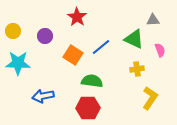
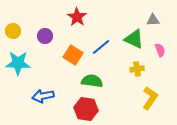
red hexagon: moved 2 px left, 1 px down; rotated 10 degrees clockwise
